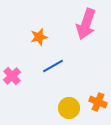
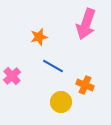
blue line: rotated 60 degrees clockwise
orange cross: moved 13 px left, 17 px up
yellow circle: moved 8 px left, 6 px up
